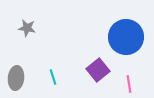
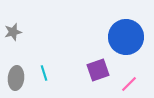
gray star: moved 14 px left, 4 px down; rotated 24 degrees counterclockwise
purple square: rotated 20 degrees clockwise
cyan line: moved 9 px left, 4 px up
pink line: rotated 54 degrees clockwise
